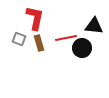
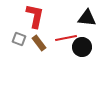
red L-shape: moved 2 px up
black triangle: moved 7 px left, 8 px up
brown rectangle: rotated 21 degrees counterclockwise
black circle: moved 1 px up
